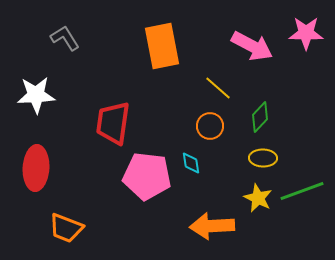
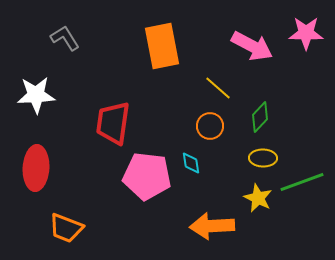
green line: moved 9 px up
